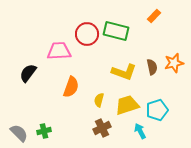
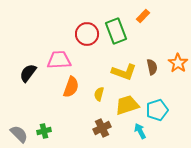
orange rectangle: moved 11 px left
green rectangle: rotated 55 degrees clockwise
pink trapezoid: moved 9 px down
orange star: moved 4 px right; rotated 24 degrees counterclockwise
yellow semicircle: moved 6 px up
gray semicircle: moved 1 px down
